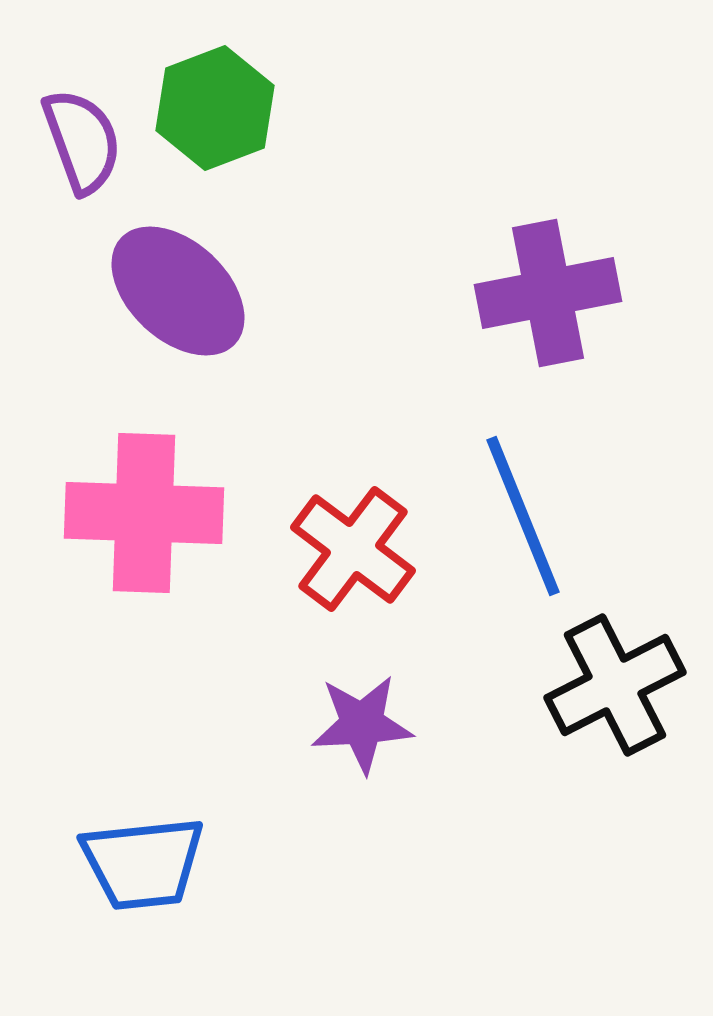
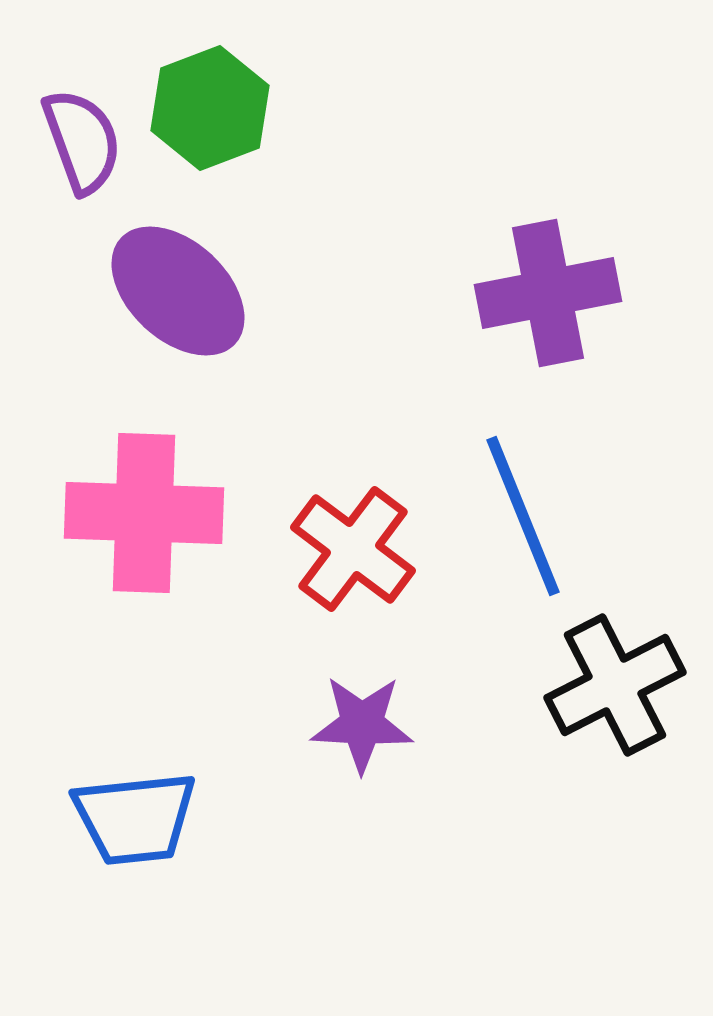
green hexagon: moved 5 px left
purple star: rotated 6 degrees clockwise
blue trapezoid: moved 8 px left, 45 px up
